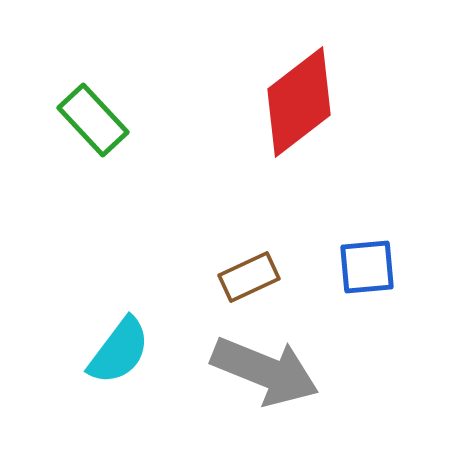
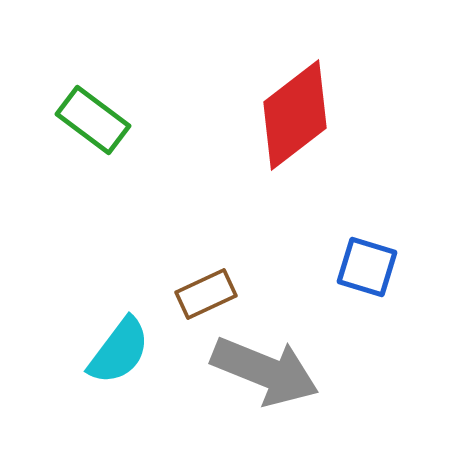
red diamond: moved 4 px left, 13 px down
green rectangle: rotated 10 degrees counterclockwise
blue square: rotated 22 degrees clockwise
brown rectangle: moved 43 px left, 17 px down
